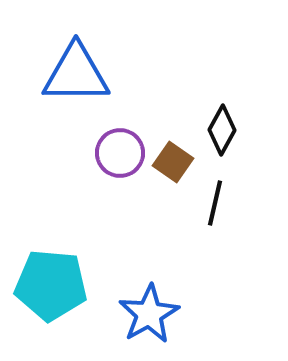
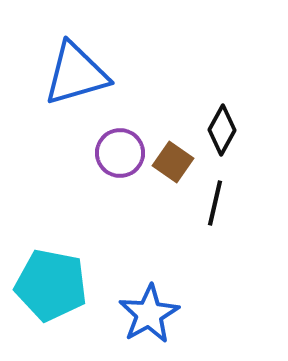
blue triangle: rotated 16 degrees counterclockwise
cyan pentagon: rotated 6 degrees clockwise
